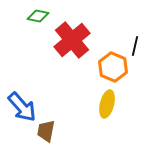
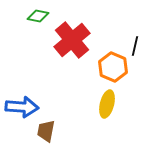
blue arrow: rotated 44 degrees counterclockwise
